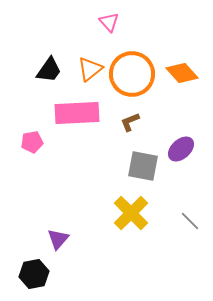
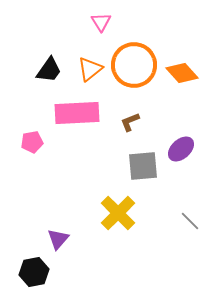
pink triangle: moved 8 px left; rotated 10 degrees clockwise
orange circle: moved 2 px right, 9 px up
gray square: rotated 16 degrees counterclockwise
yellow cross: moved 13 px left
black hexagon: moved 2 px up
